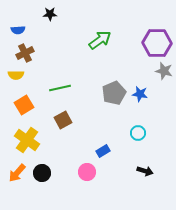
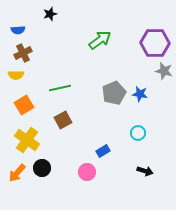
black star: rotated 16 degrees counterclockwise
purple hexagon: moved 2 px left
brown cross: moved 2 px left
black circle: moved 5 px up
